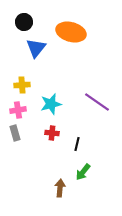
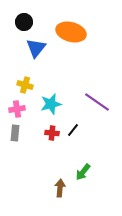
yellow cross: moved 3 px right; rotated 21 degrees clockwise
pink cross: moved 1 px left, 1 px up
gray rectangle: rotated 21 degrees clockwise
black line: moved 4 px left, 14 px up; rotated 24 degrees clockwise
